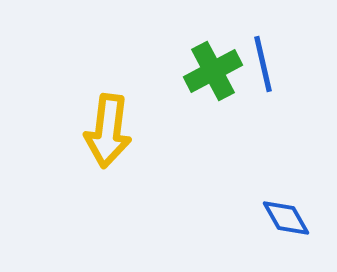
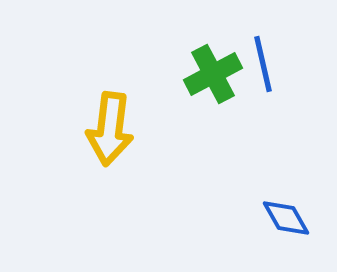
green cross: moved 3 px down
yellow arrow: moved 2 px right, 2 px up
